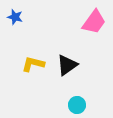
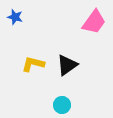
cyan circle: moved 15 px left
